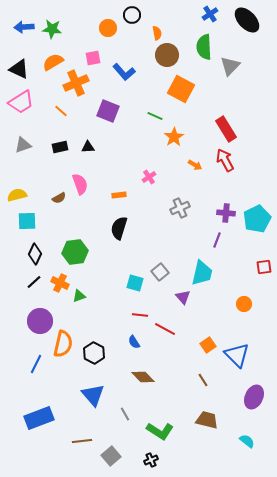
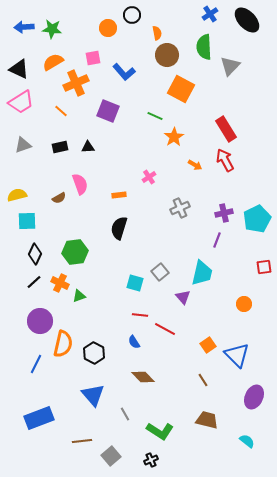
purple cross at (226, 213): moved 2 px left; rotated 18 degrees counterclockwise
